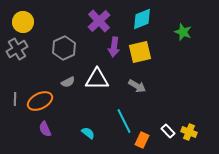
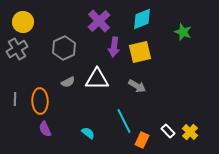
orange ellipse: rotated 65 degrees counterclockwise
yellow cross: moved 1 px right; rotated 21 degrees clockwise
